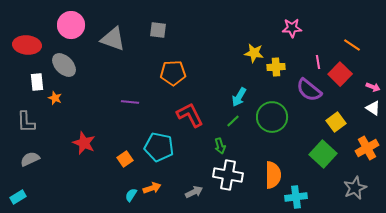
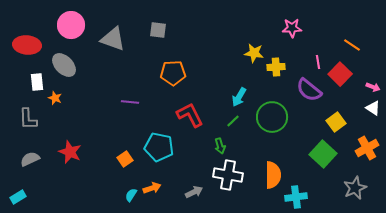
gray L-shape: moved 2 px right, 3 px up
red star: moved 14 px left, 9 px down
